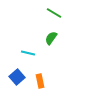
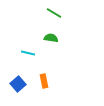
green semicircle: rotated 64 degrees clockwise
blue square: moved 1 px right, 7 px down
orange rectangle: moved 4 px right
